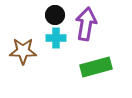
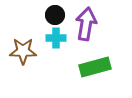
green rectangle: moved 1 px left
